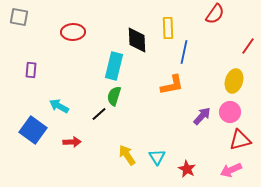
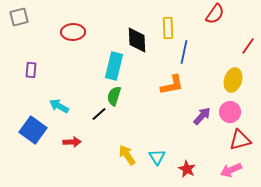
gray square: rotated 24 degrees counterclockwise
yellow ellipse: moved 1 px left, 1 px up
